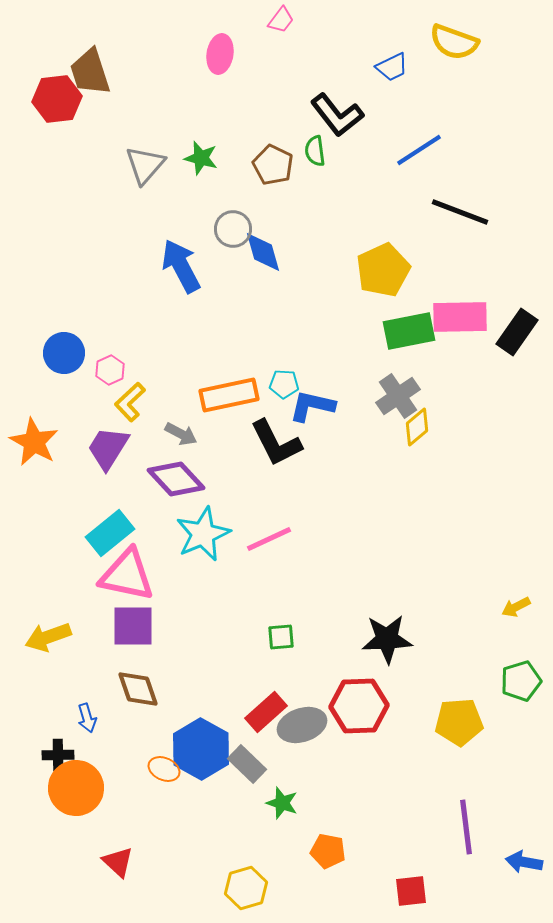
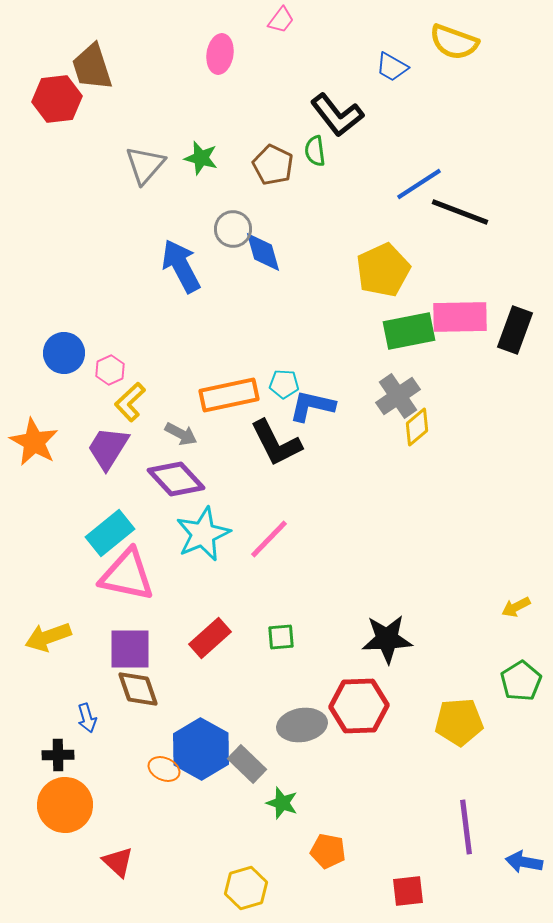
blue trapezoid at (392, 67): rotated 56 degrees clockwise
brown trapezoid at (90, 72): moved 2 px right, 5 px up
blue line at (419, 150): moved 34 px down
black rectangle at (517, 332): moved 2 px left, 2 px up; rotated 15 degrees counterclockwise
pink line at (269, 539): rotated 21 degrees counterclockwise
purple square at (133, 626): moved 3 px left, 23 px down
green pentagon at (521, 681): rotated 15 degrees counterclockwise
red rectangle at (266, 712): moved 56 px left, 74 px up
gray ellipse at (302, 725): rotated 9 degrees clockwise
orange circle at (76, 788): moved 11 px left, 17 px down
red square at (411, 891): moved 3 px left
